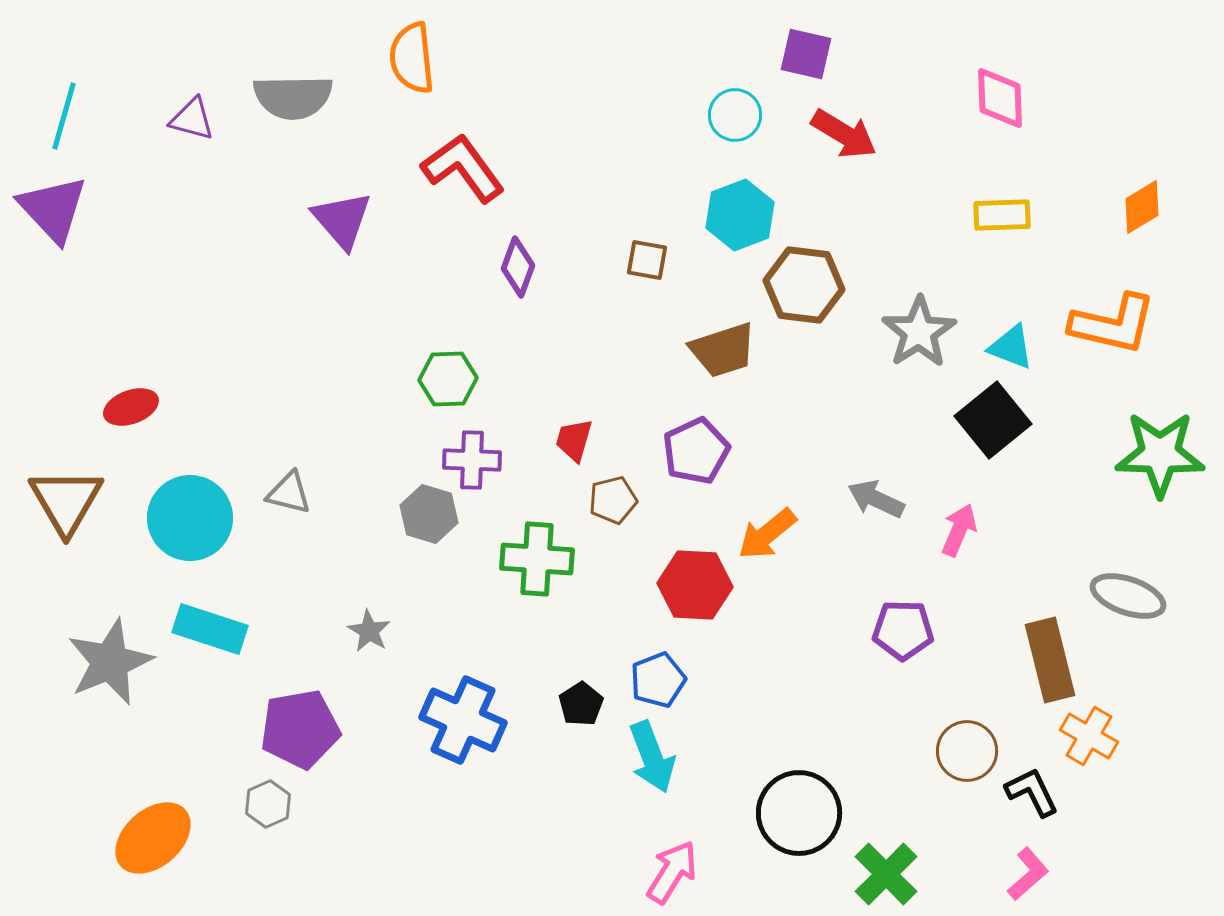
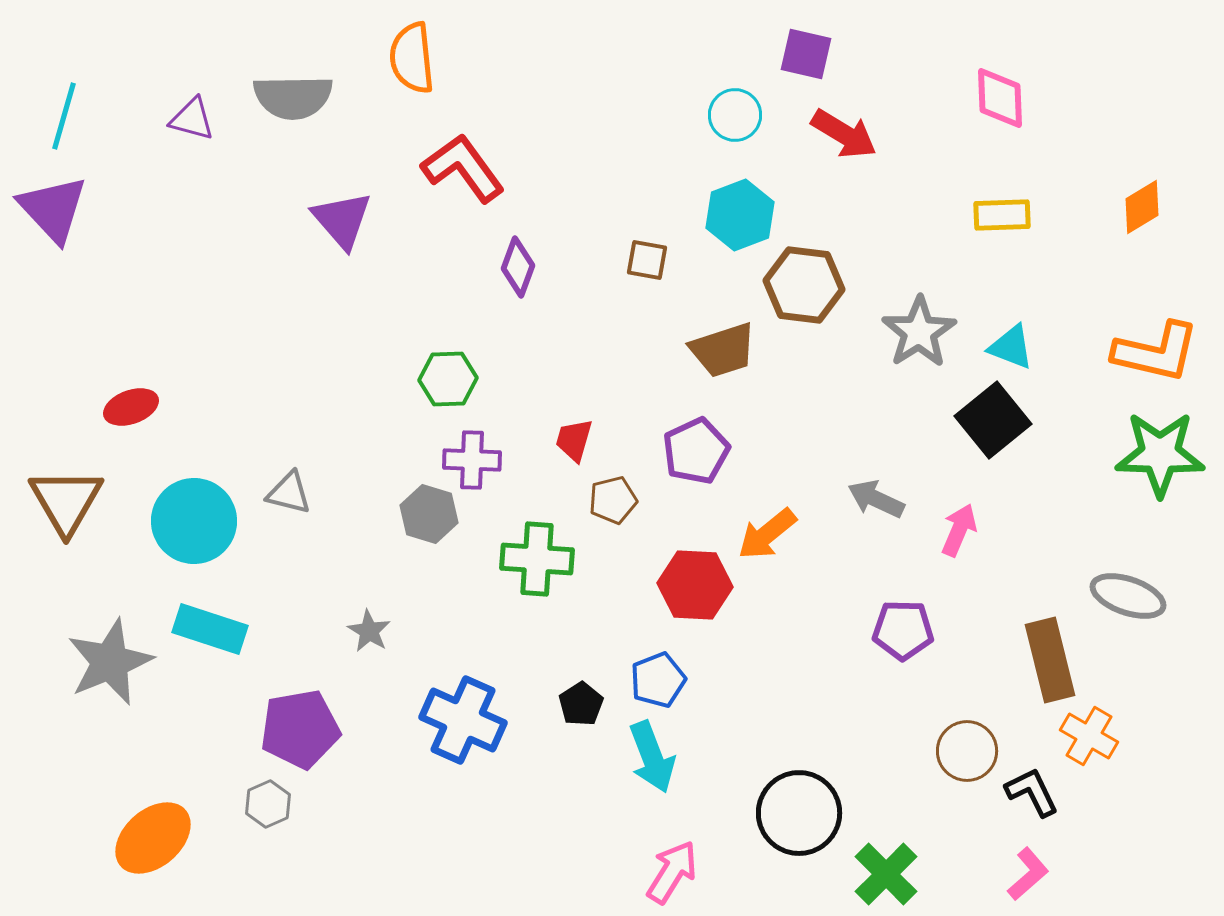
orange L-shape at (1113, 324): moved 43 px right, 28 px down
cyan circle at (190, 518): moved 4 px right, 3 px down
